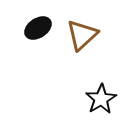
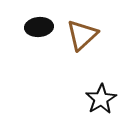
black ellipse: moved 1 px right, 1 px up; rotated 28 degrees clockwise
